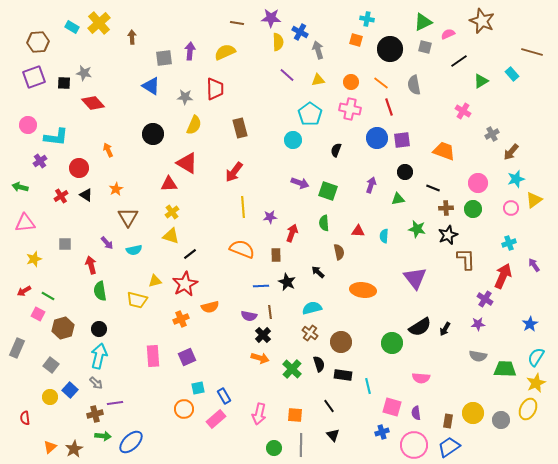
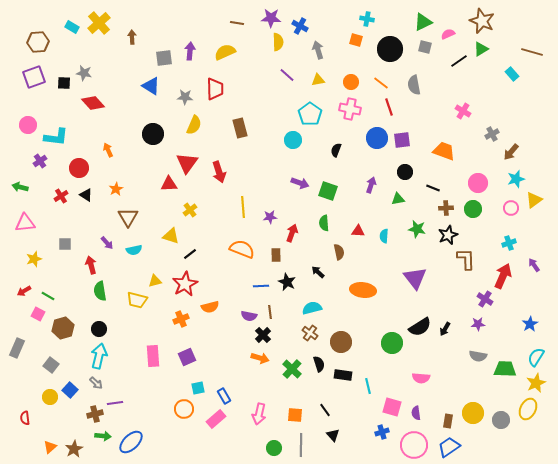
blue cross at (300, 32): moved 6 px up
green triangle at (481, 81): moved 32 px up
red triangle at (187, 163): rotated 35 degrees clockwise
red arrow at (234, 172): moved 15 px left; rotated 55 degrees counterclockwise
yellow cross at (172, 212): moved 18 px right, 2 px up
black line at (329, 406): moved 4 px left, 4 px down
